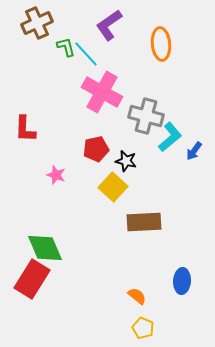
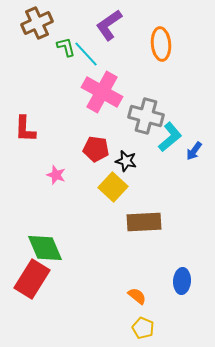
red pentagon: rotated 20 degrees clockwise
